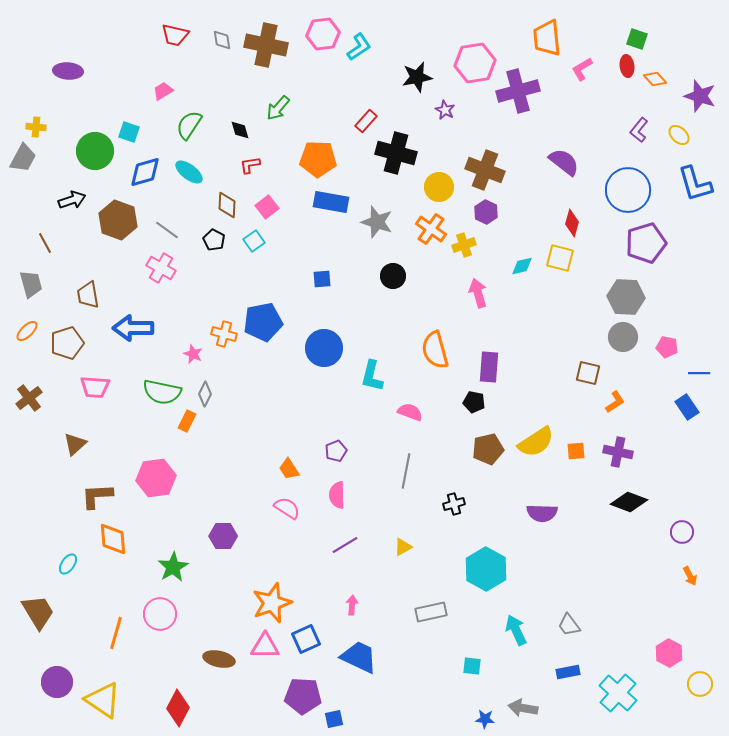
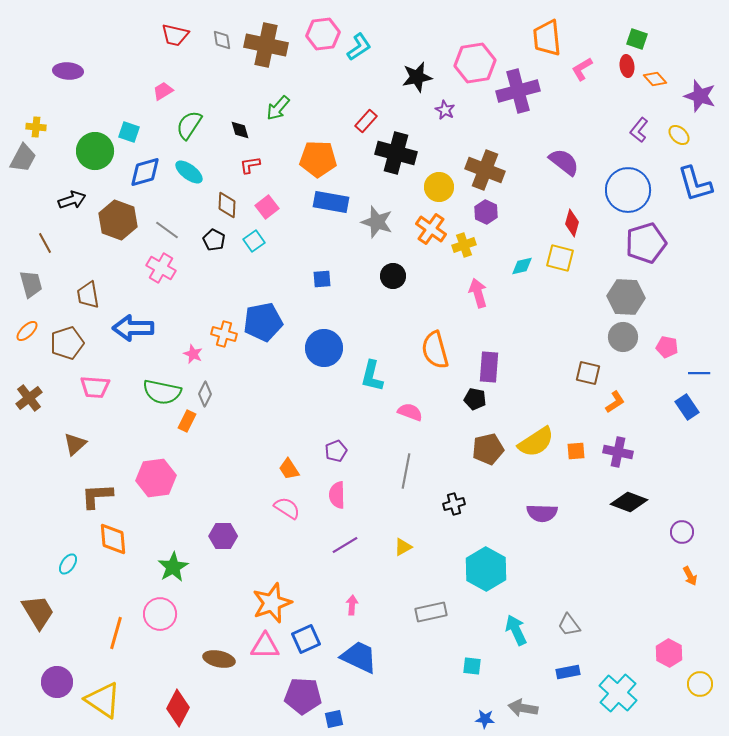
black pentagon at (474, 402): moved 1 px right, 3 px up
